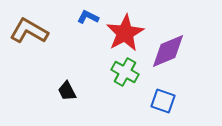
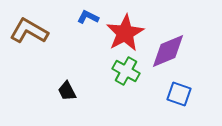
green cross: moved 1 px right, 1 px up
blue square: moved 16 px right, 7 px up
